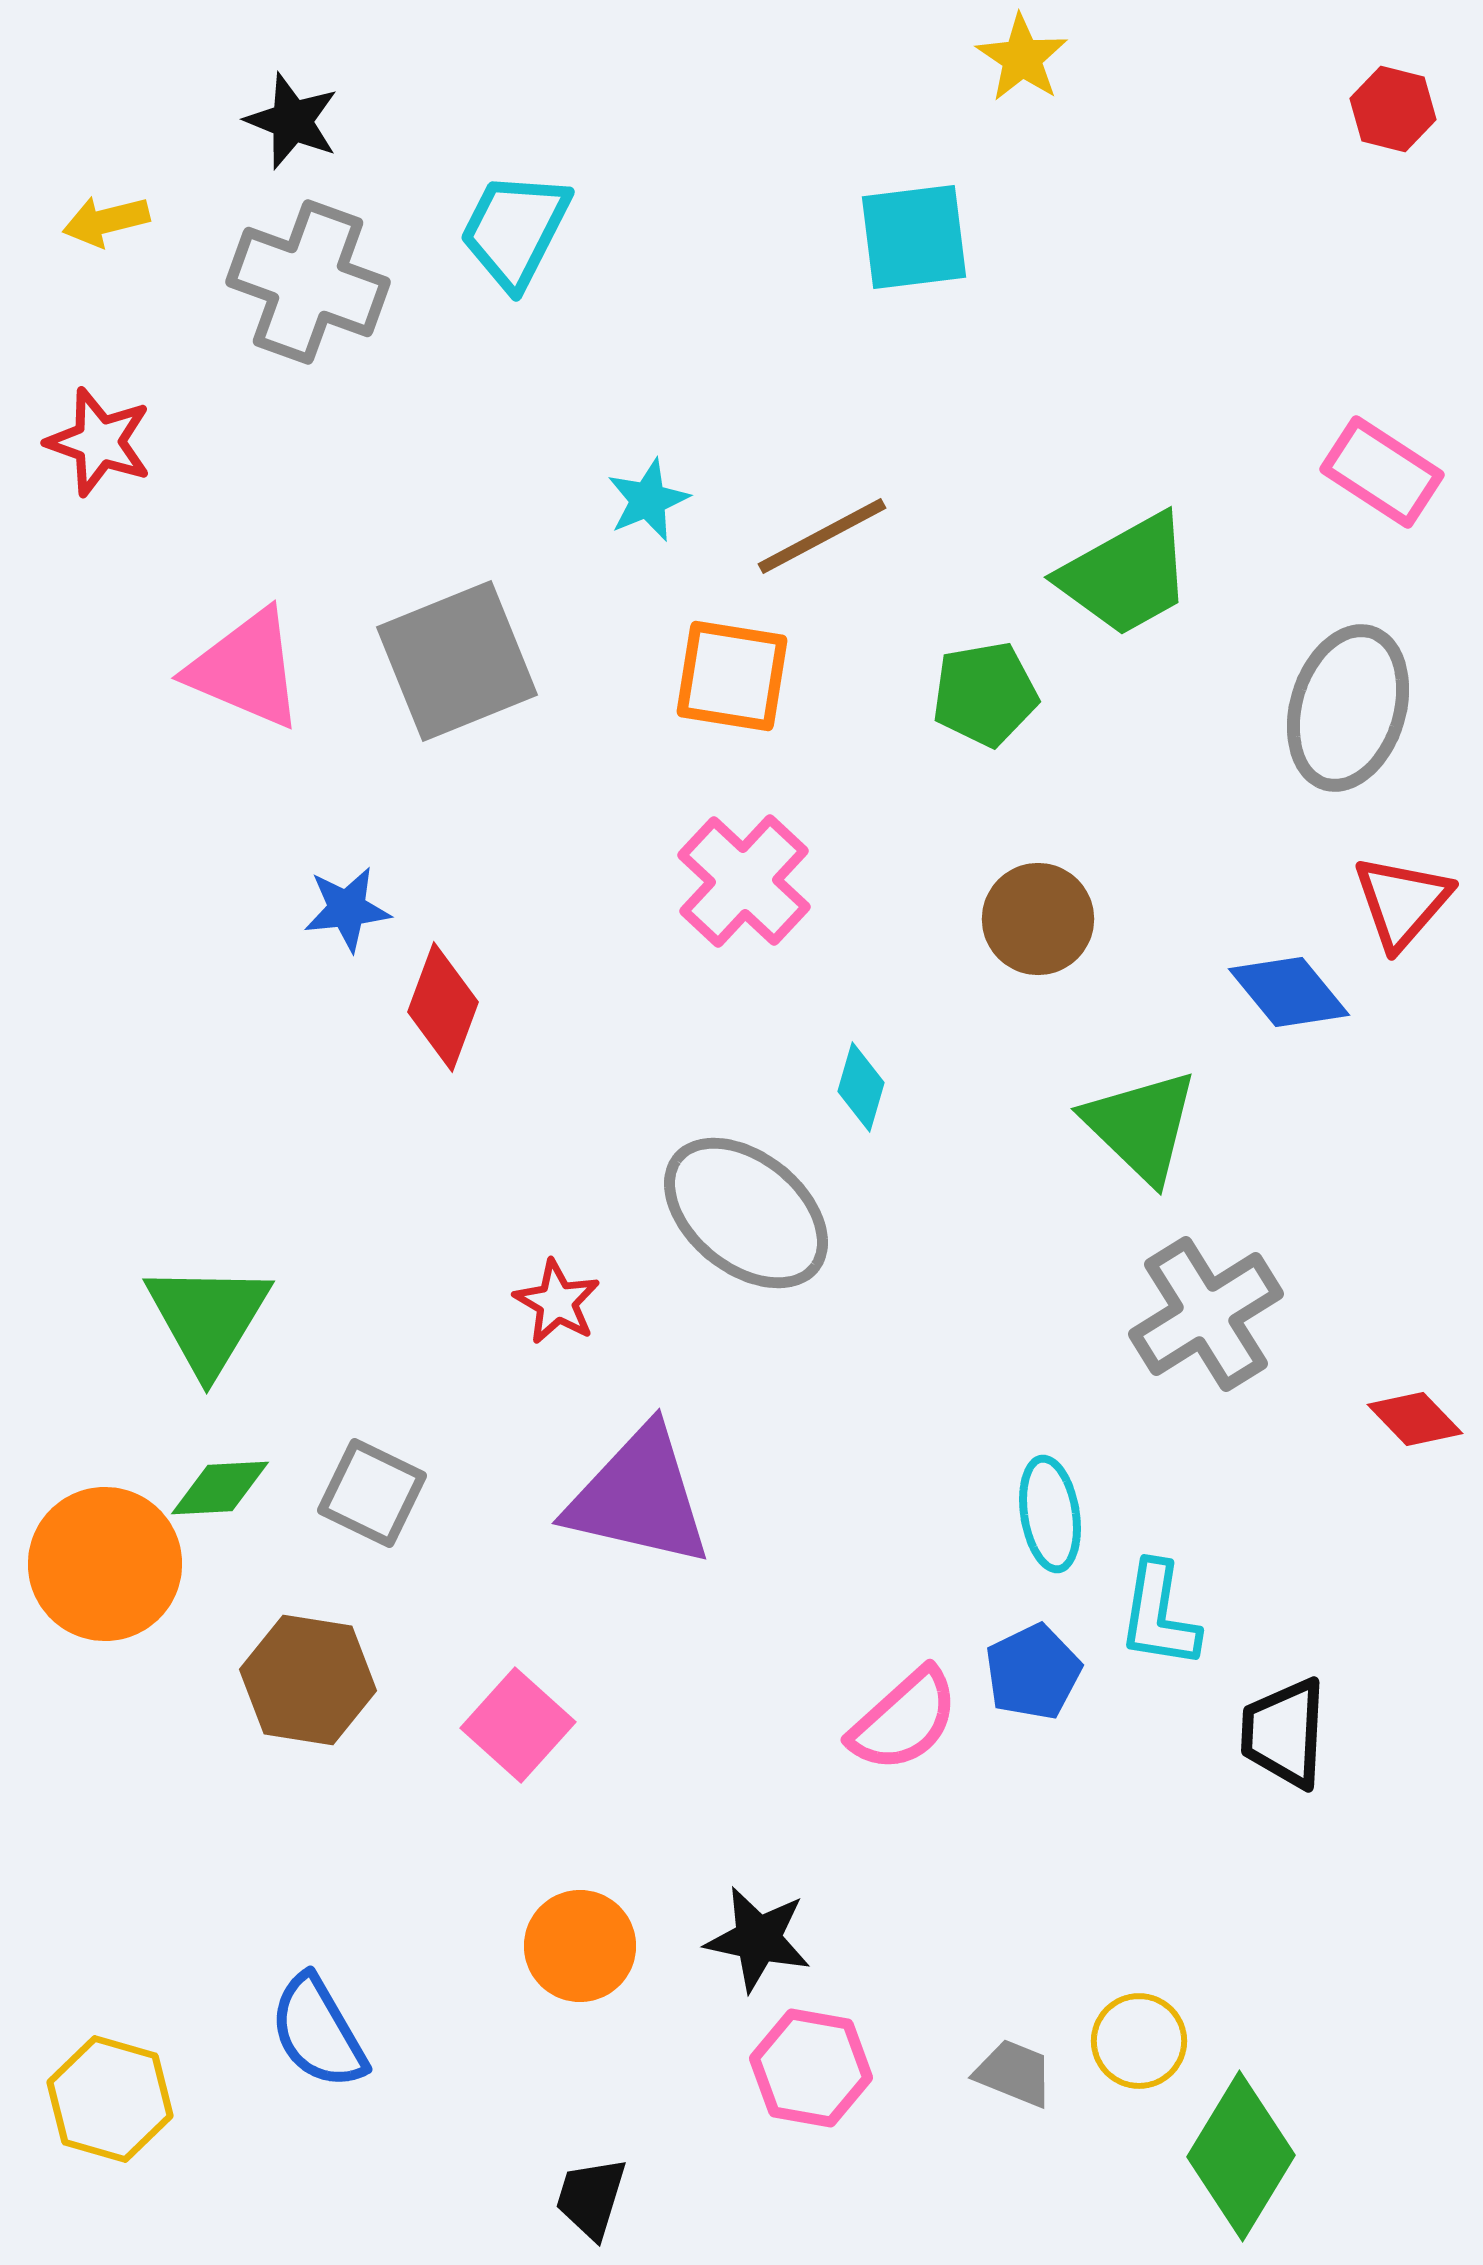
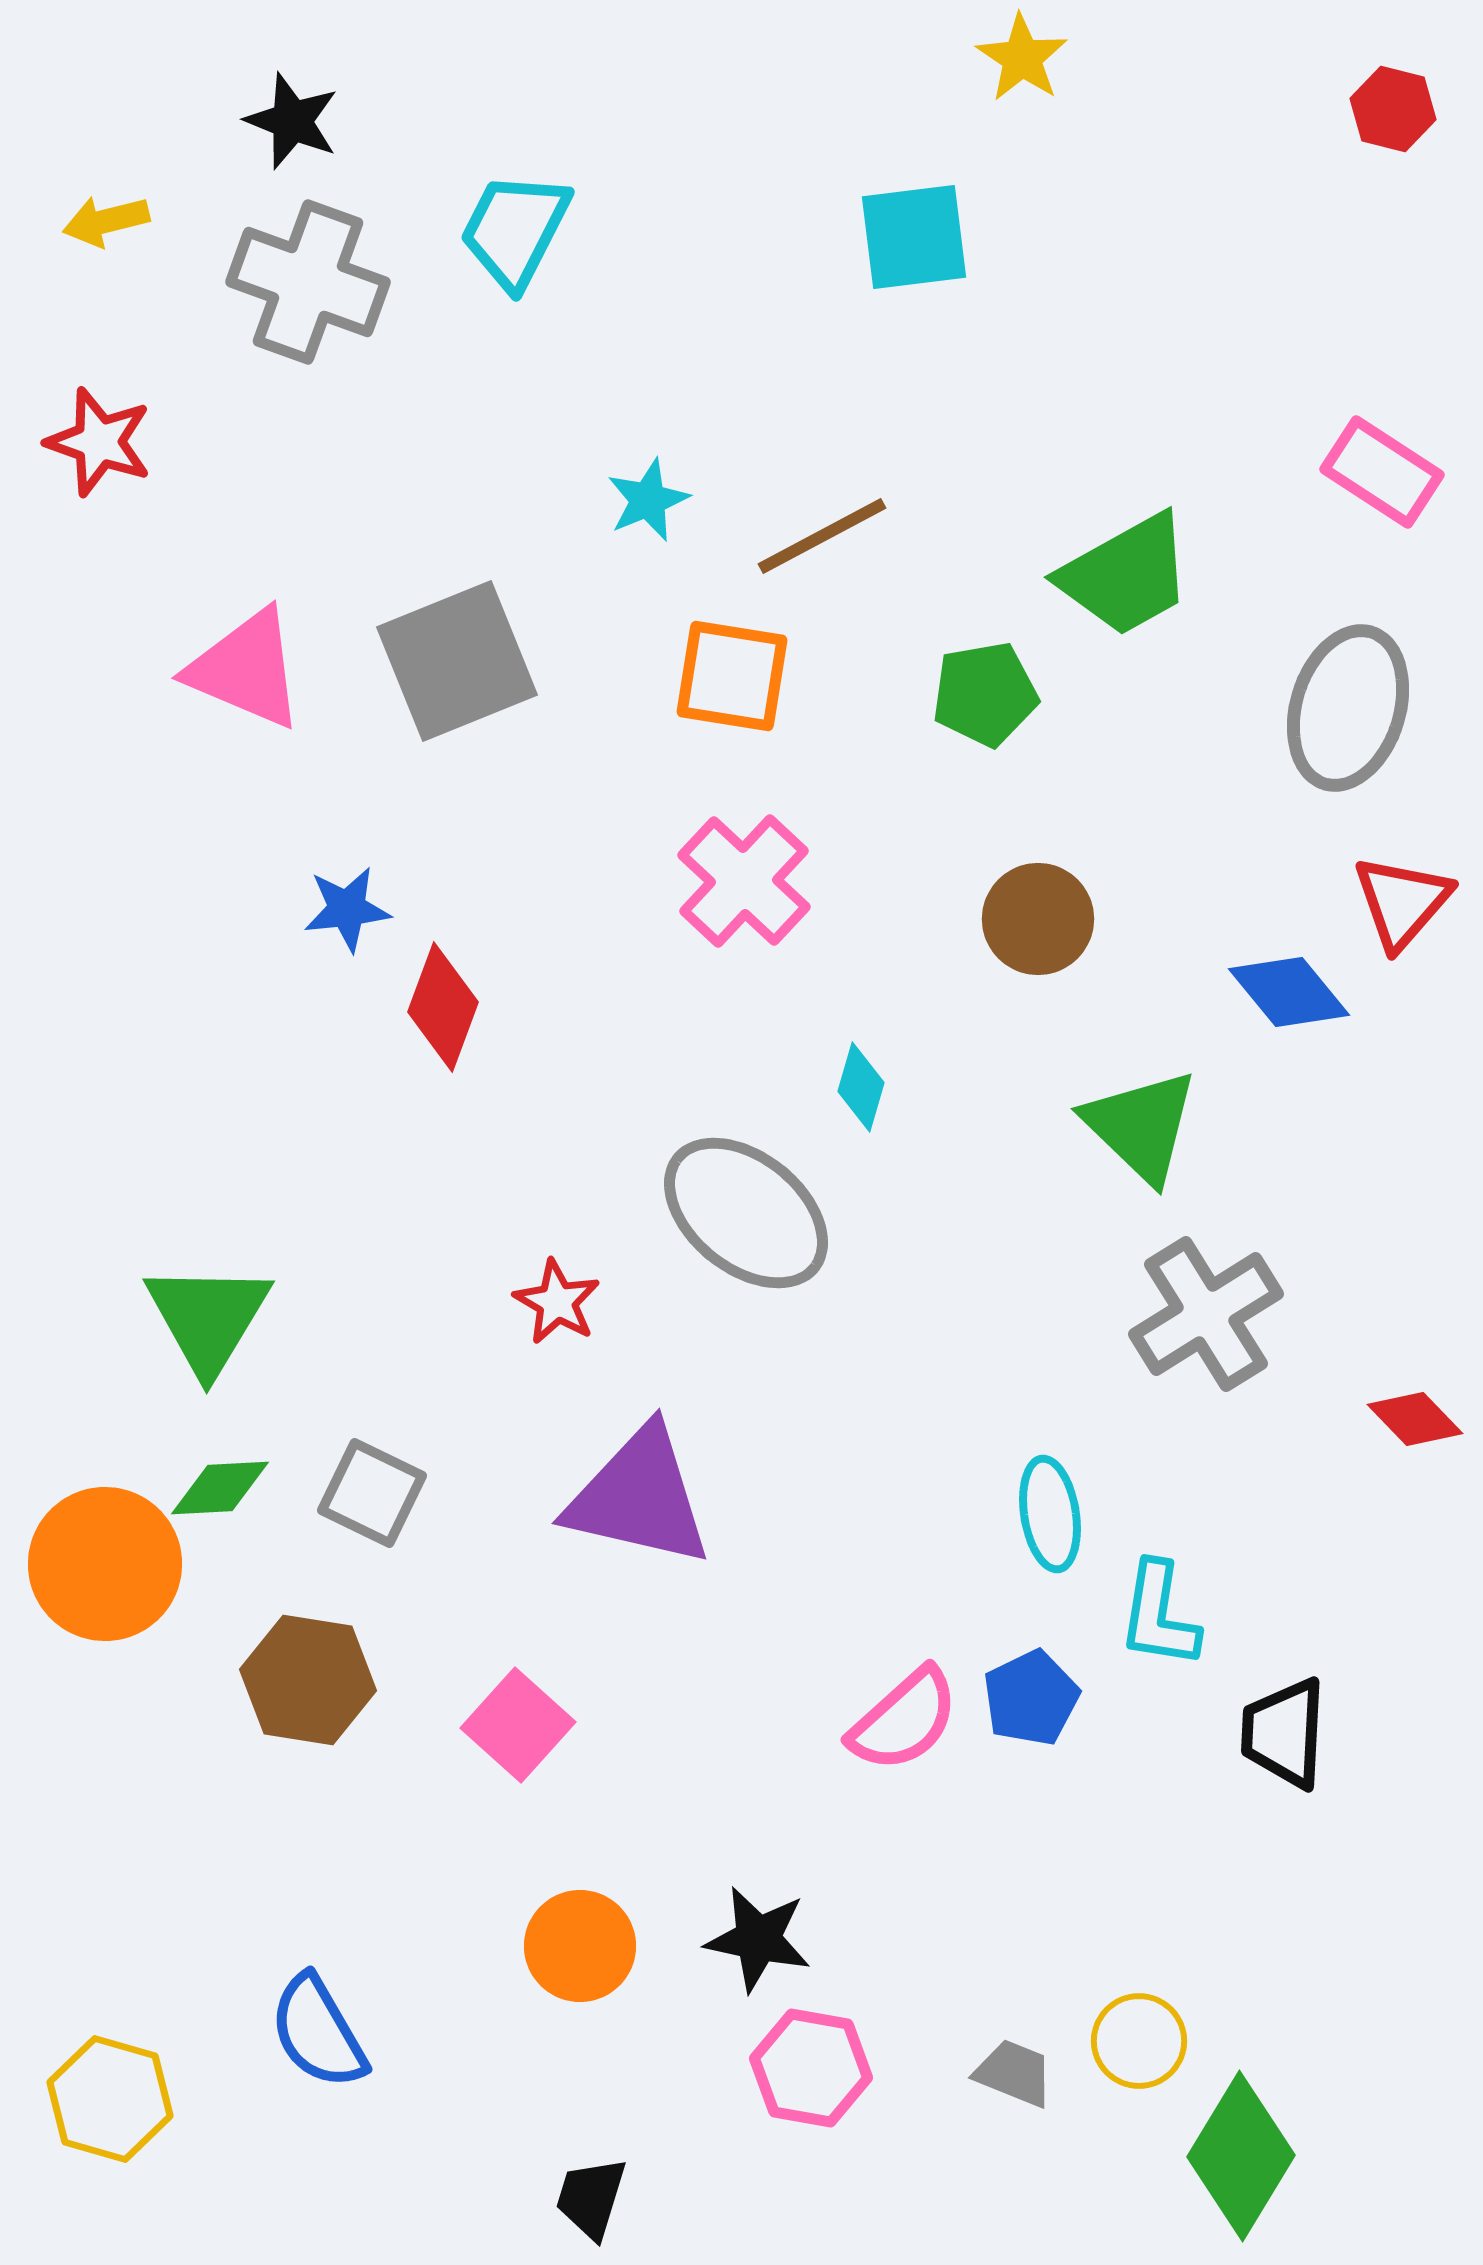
blue pentagon at (1033, 1672): moved 2 px left, 26 px down
